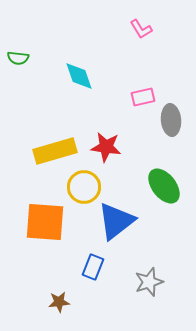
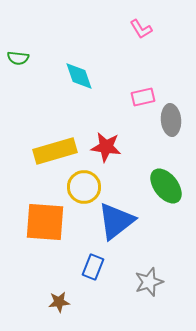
green ellipse: moved 2 px right
